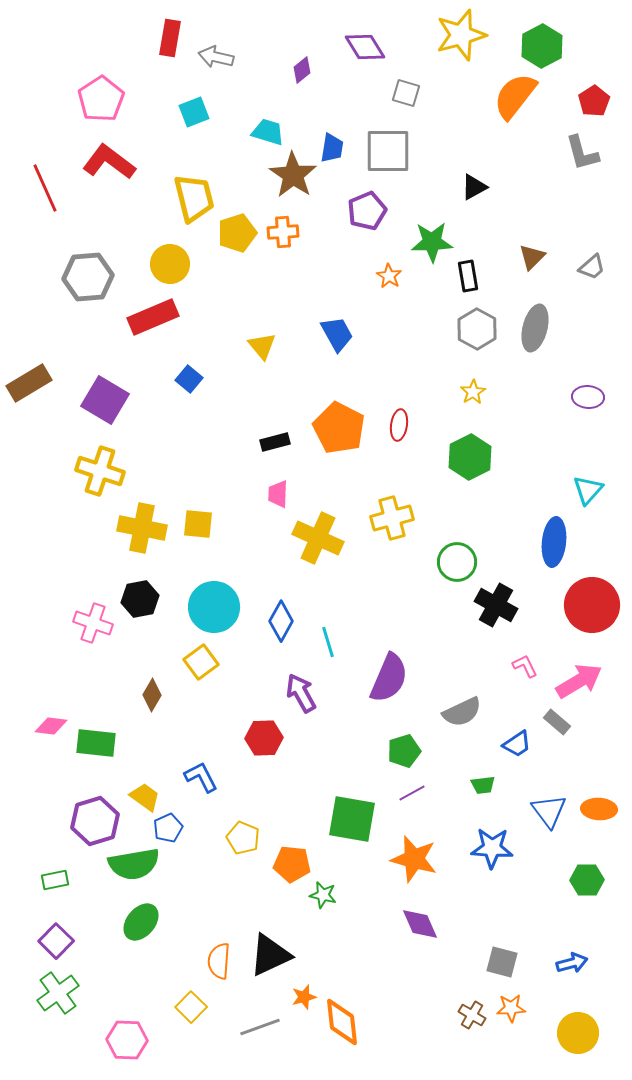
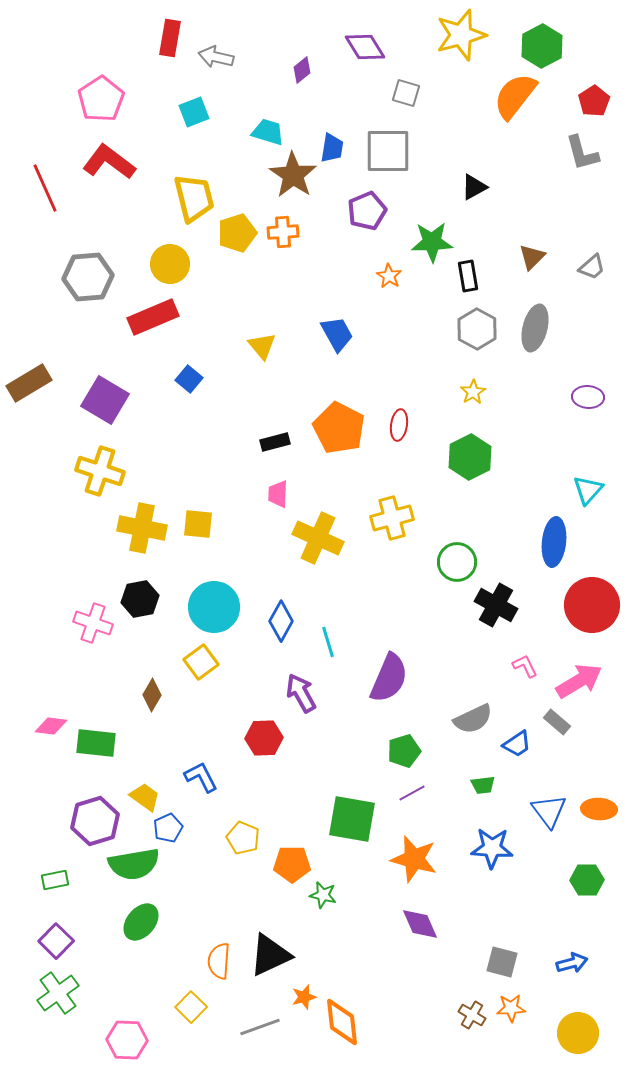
gray semicircle at (462, 712): moved 11 px right, 7 px down
orange pentagon at (292, 864): rotated 6 degrees counterclockwise
